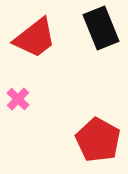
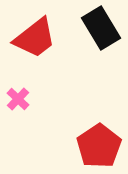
black rectangle: rotated 9 degrees counterclockwise
red pentagon: moved 1 px right, 6 px down; rotated 9 degrees clockwise
